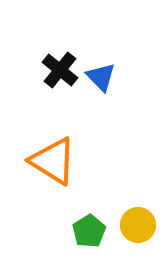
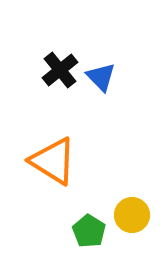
black cross: rotated 12 degrees clockwise
yellow circle: moved 6 px left, 10 px up
green pentagon: rotated 8 degrees counterclockwise
